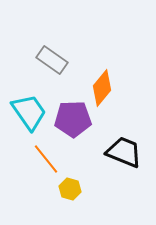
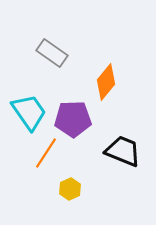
gray rectangle: moved 7 px up
orange diamond: moved 4 px right, 6 px up
black trapezoid: moved 1 px left, 1 px up
orange line: moved 6 px up; rotated 72 degrees clockwise
yellow hexagon: rotated 20 degrees clockwise
